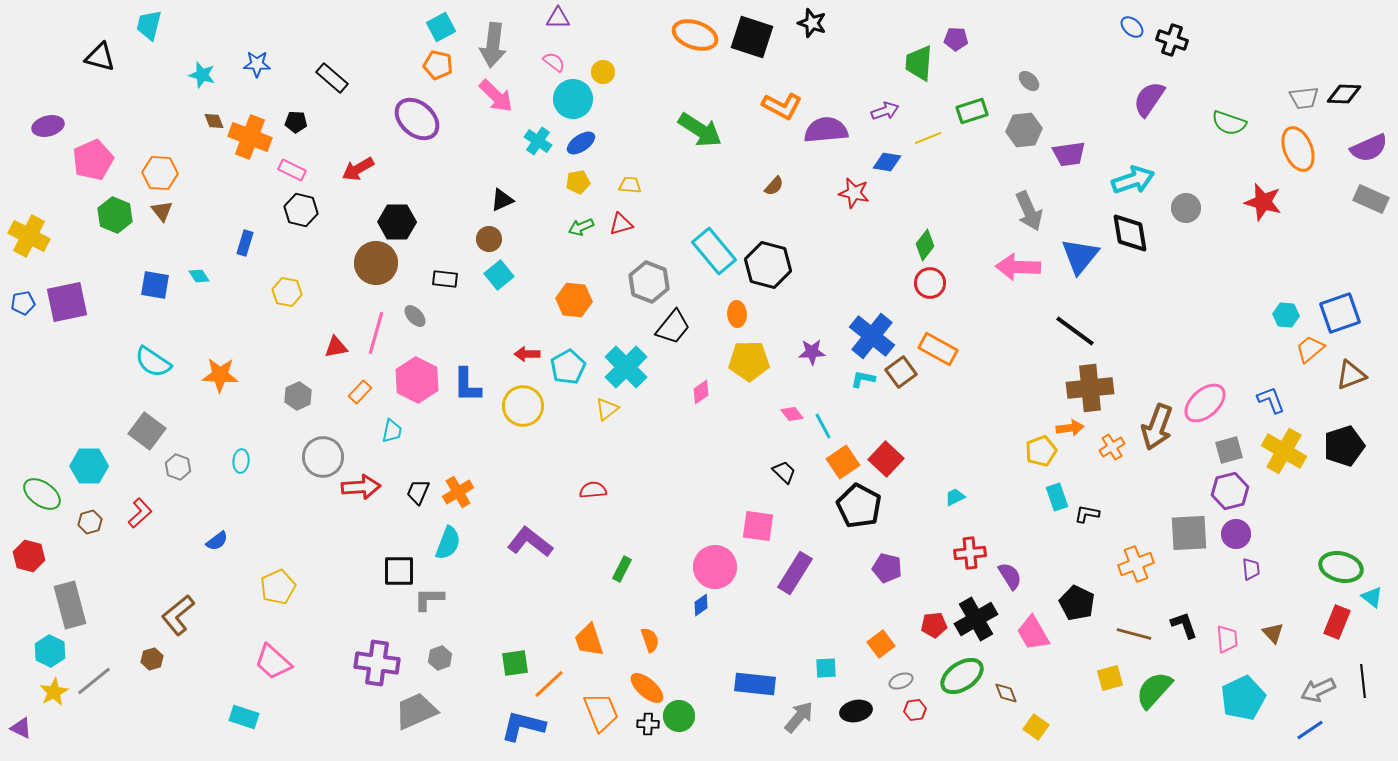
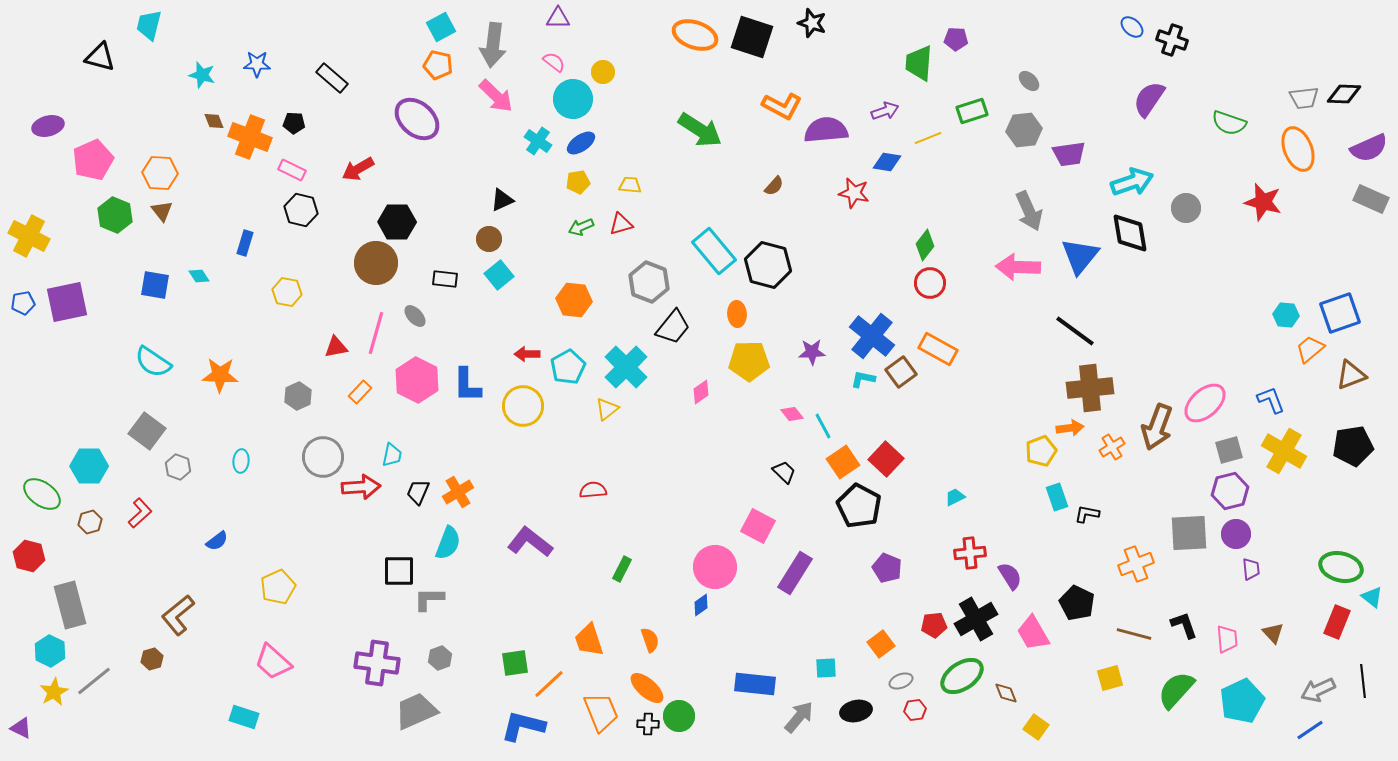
black pentagon at (296, 122): moved 2 px left, 1 px down
cyan arrow at (1133, 180): moved 1 px left, 2 px down
cyan trapezoid at (392, 431): moved 24 px down
black pentagon at (1344, 446): moved 9 px right; rotated 9 degrees clockwise
pink square at (758, 526): rotated 20 degrees clockwise
purple pentagon at (887, 568): rotated 8 degrees clockwise
green semicircle at (1154, 690): moved 22 px right
cyan pentagon at (1243, 698): moved 1 px left, 3 px down
